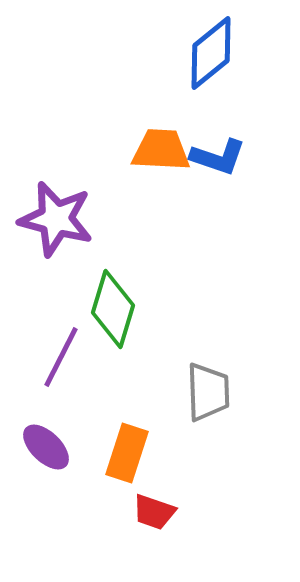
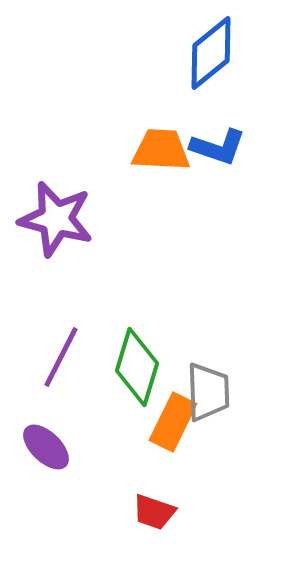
blue L-shape: moved 10 px up
green diamond: moved 24 px right, 58 px down
orange rectangle: moved 46 px right, 31 px up; rotated 8 degrees clockwise
